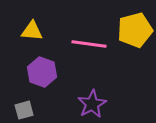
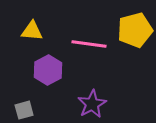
purple hexagon: moved 6 px right, 2 px up; rotated 12 degrees clockwise
